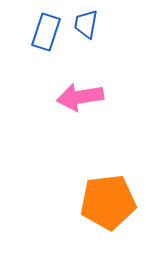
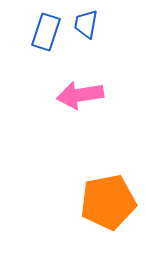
pink arrow: moved 2 px up
orange pentagon: rotated 4 degrees counterclockwise
